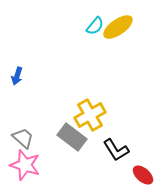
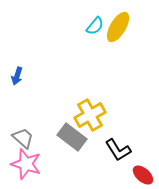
yellow ellipse: rotated 24 degrees counterclockwise
black L-shape: moved 2 px right
pink star: moved 1 px right, 1 px up
